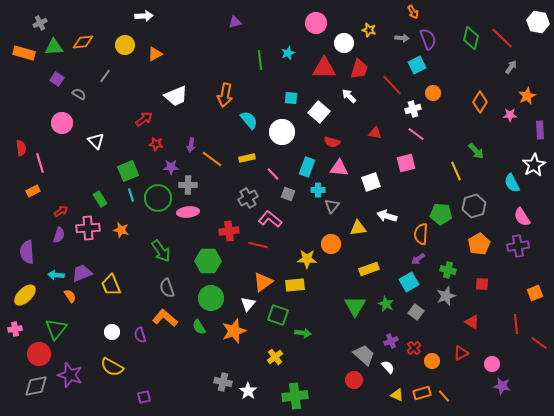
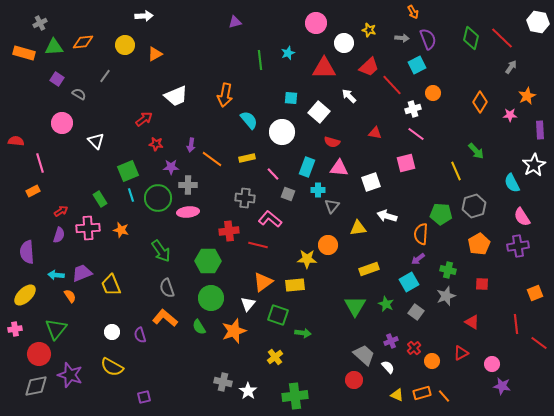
red trapezoid at (359, 69): moved 10 px right, 2 px up; rotated 30 degrees clockwise
red semicircle at (21, 148): moved 5 px left, 7 px up; rotated 77 degrees counterclockwise
gray cross at (248, 198): moved 3 px left; rotated 36 degrees clockwise
orange circle at (331, 244): moved 3 px left, 1 px down
